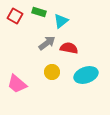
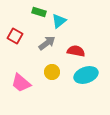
red square: moved 20 px down
cyan triangle: moved 2 px left
red semicircle: moved 7 px right, 3 px down
pink trapezoid: moved 4 px right, 1 px up
